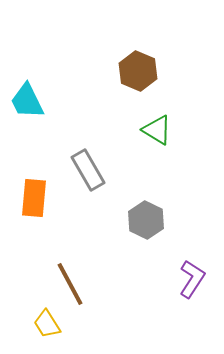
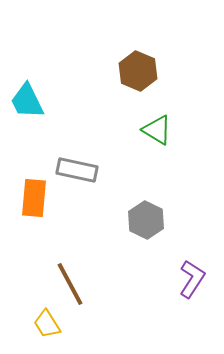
gray rectangle: moved 11 px left; rotated 48 degrees counterclockwise
